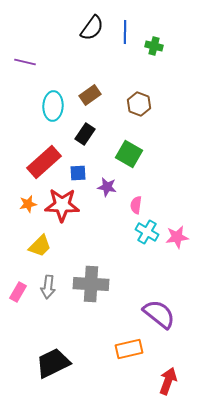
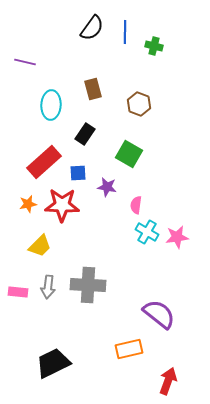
brown rectangle: moved 3 px right, 6 px up; rotated 70 degrees counterclockwise
cyan ellipse: moved 2 px left, 1 px up
gray cross: moved 3 px left, 1 px down
pink rectangle: rotated 66 degrees clockwise
